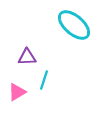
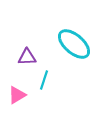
cyan ellipse: moved 19 px down
pink triangle: moved 3 px down
